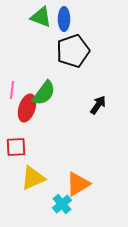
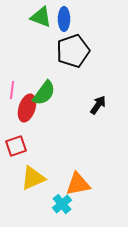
red square: moved 1 px up; rotated 15 degrees counterclockwise
orange triangle: rotated 20 degrees clockwise
